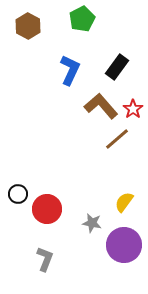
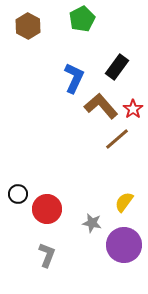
blue L-shape: moved 4 px right, 8 px down
gray L-shape: moved 2 px right, 4 px up
